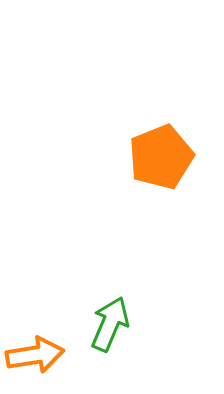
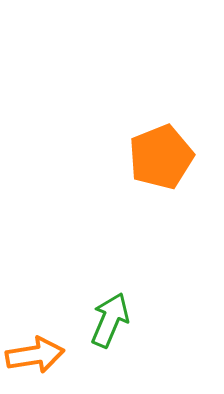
green arrow: moved 4 px up
